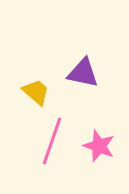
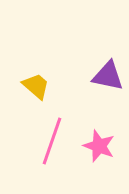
purple triangle: moved 25 px right, 3 px down
yellow trapezoid: moved 6 px up
